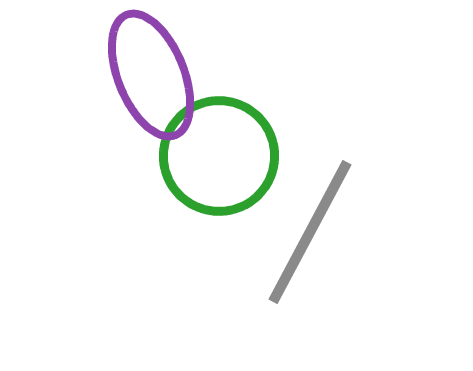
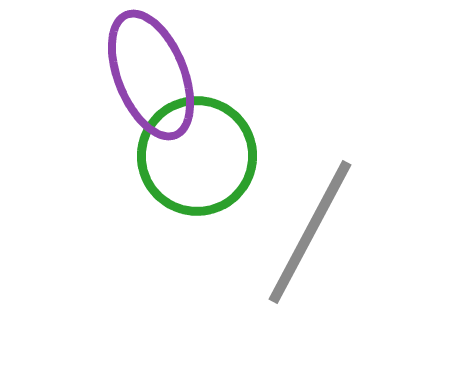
green circle: moved 22 px left
